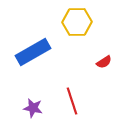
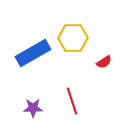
yellow hexagon: moved 4 px left, 16 px down
blue rectangle: moved 1 px down
purple star: rotated 12 degrees counterclockwise
